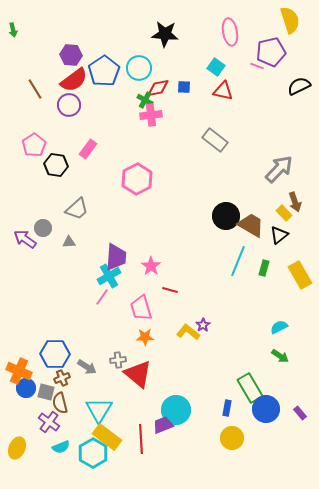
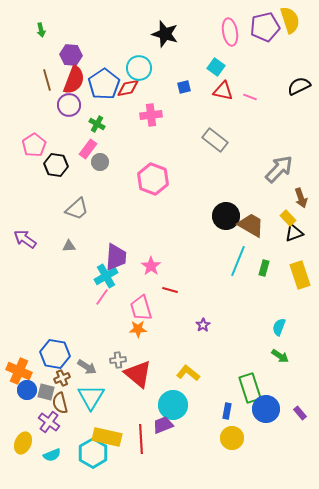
green arrow at (13, 30): moved 28 px right
black star at (165, 34): rotated 12 degrees clockwise
purple pentagon at (271, 52): moved 6 px left, 25 px up
pink line at (257, 66): moved 7 px left, 31 px down
blue pentagon at (104, 71): moved 13 px down
red semicircle at (74, 80): rotated 32 degrees counterclockwise
blue square at (184, 87): rotated 16 degrees counterclockwise
red diamond at (158, 88): moved 30 px left
brown line at (35, 89): moved 12 px right, 9 px up; rotated 15 degrees clockwise
green cross at (145, 100): moved 48 px left, 24 px down
pink hexagon at (137, 179): moved 16 px right; rotated 12 degrees counterclockwise
brown arrow at (295, 202): moved 6 px right, 4 px up
yellow rectangle at (284, 213): moved 4 px right, 5 px down
gray circle at (43, 228): moved 57 px right, 66 px up
black triangle at (279, 235): moved 15 px right, 2 px up; rotated 18 degrees clockwise
gray triangle at (69, 242): moved 4 px down
yellow rectangle at (300, 275): rotated 12 degrees clockwise
cyan cross at (109, 276): moved 3 px left
cyan semicircle at (279, 327): rotated 42 degrees counterclockwise
yellow L-shape at (188, 332): moved 41 px down
orange star at (145, 337): moved 7 px left, 8 px up
blue hexagon at (55, 354): rotated 8 degrees clockwise
blue circle at (26, 388): moved 1 px right, 2 px down
green rectangle at (250, 388): rotated 12 degrees clockwise
blue rectangle at (227, 408): moved 3 px down
cyan triangle at (99, 410): moved 8 px left, 13 px up
cyan circle at (176, 410): moved 3 px left, 5 px up
yellow rectangle at (107, 437): rotated 24 degrees counterclockwise
cyan semicircle at (61, 447): moved 9 px left, 8 px down
yellow ellipse at (17, 448): moved 6 px right, 5 px up
